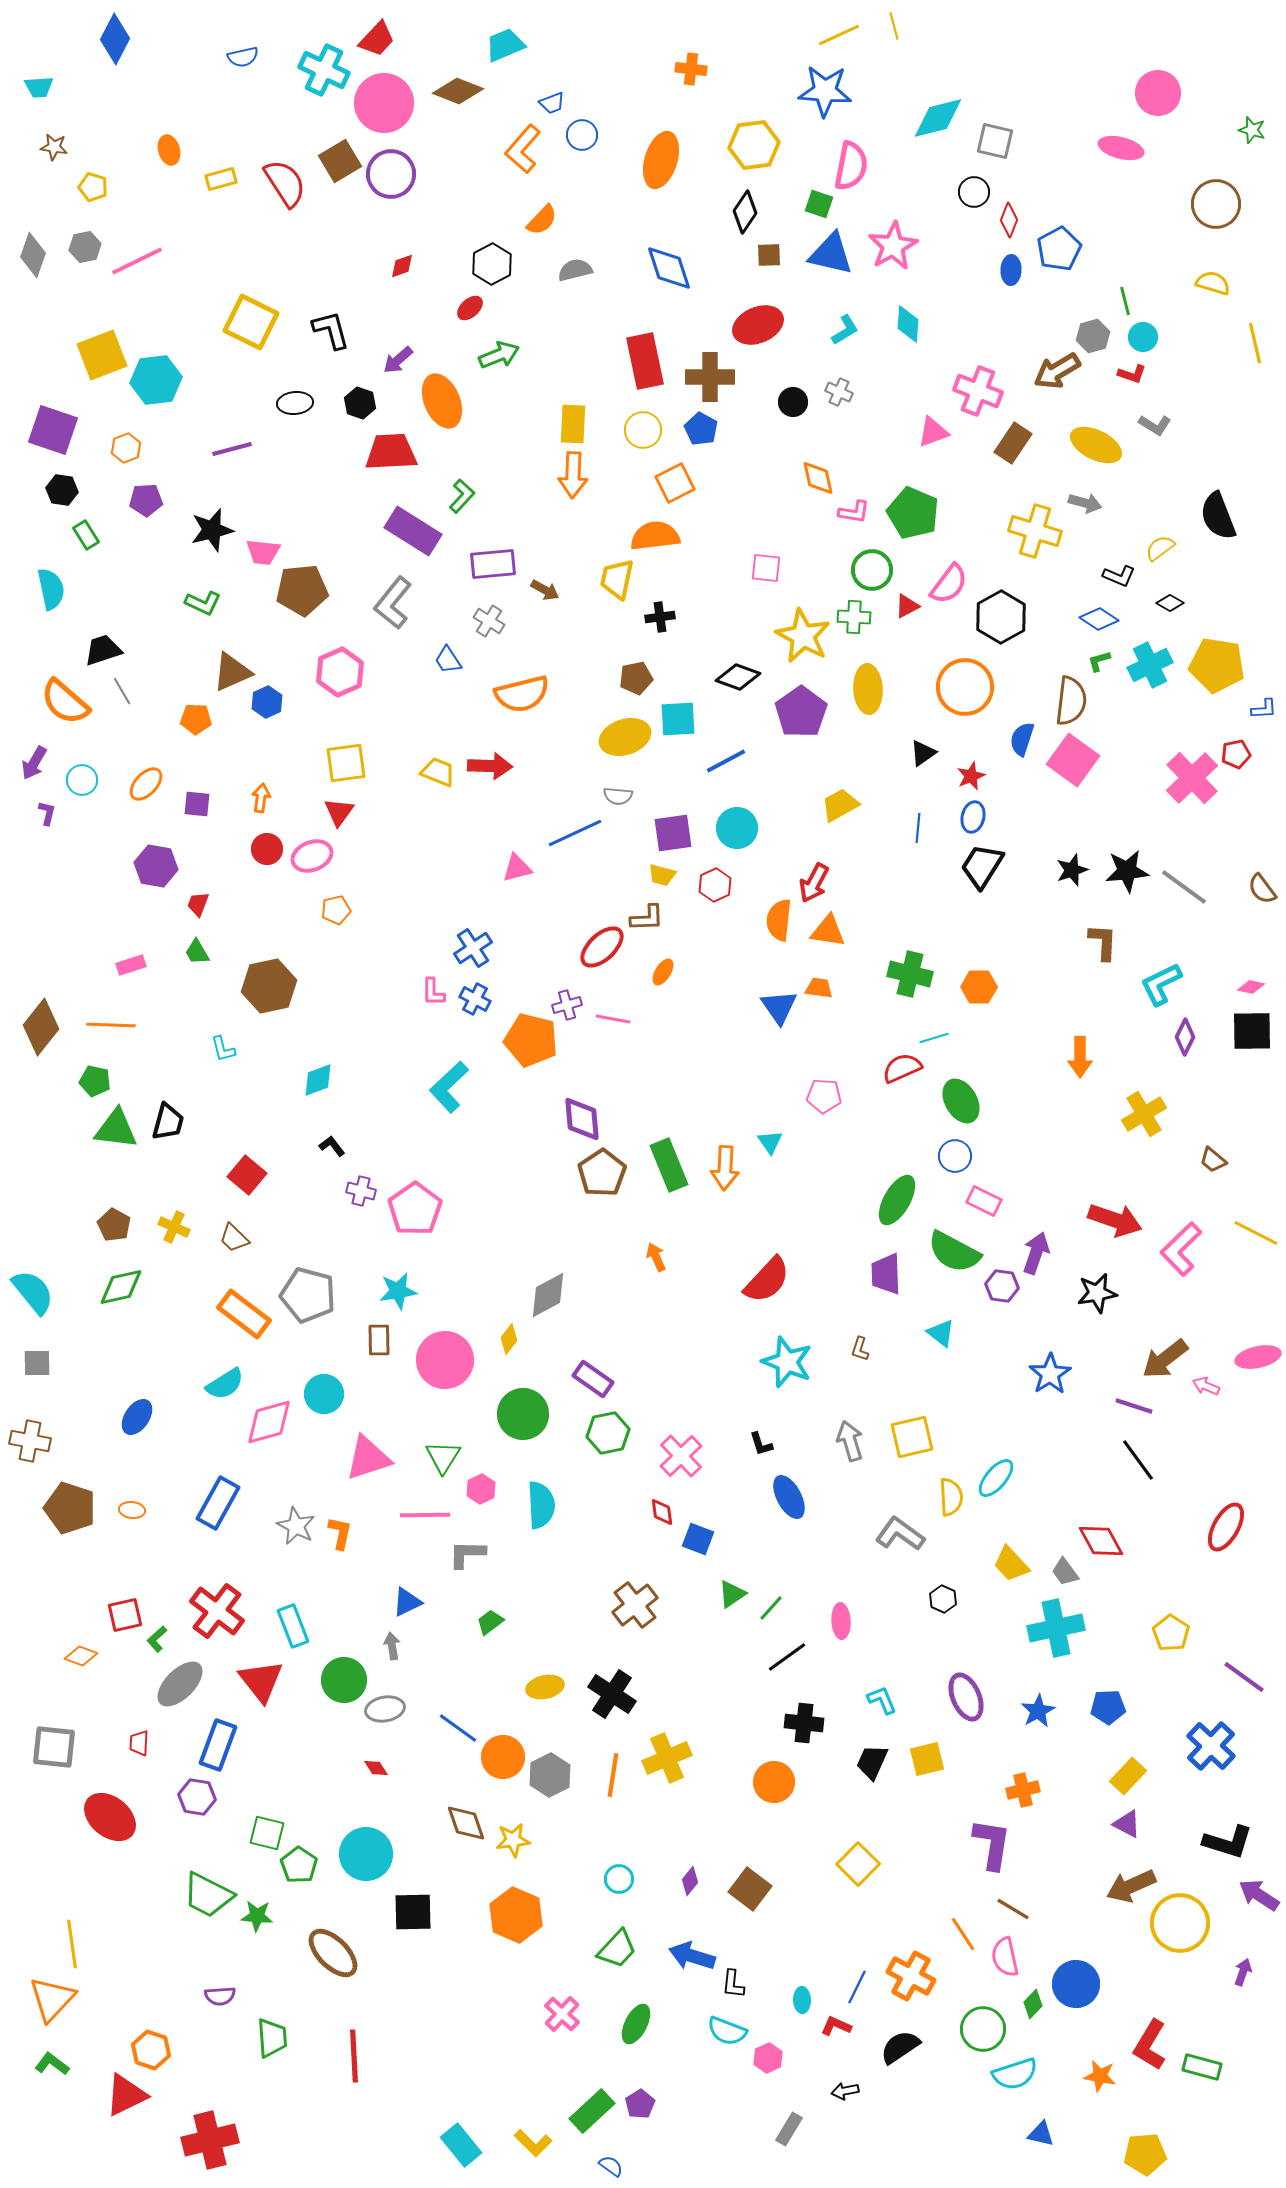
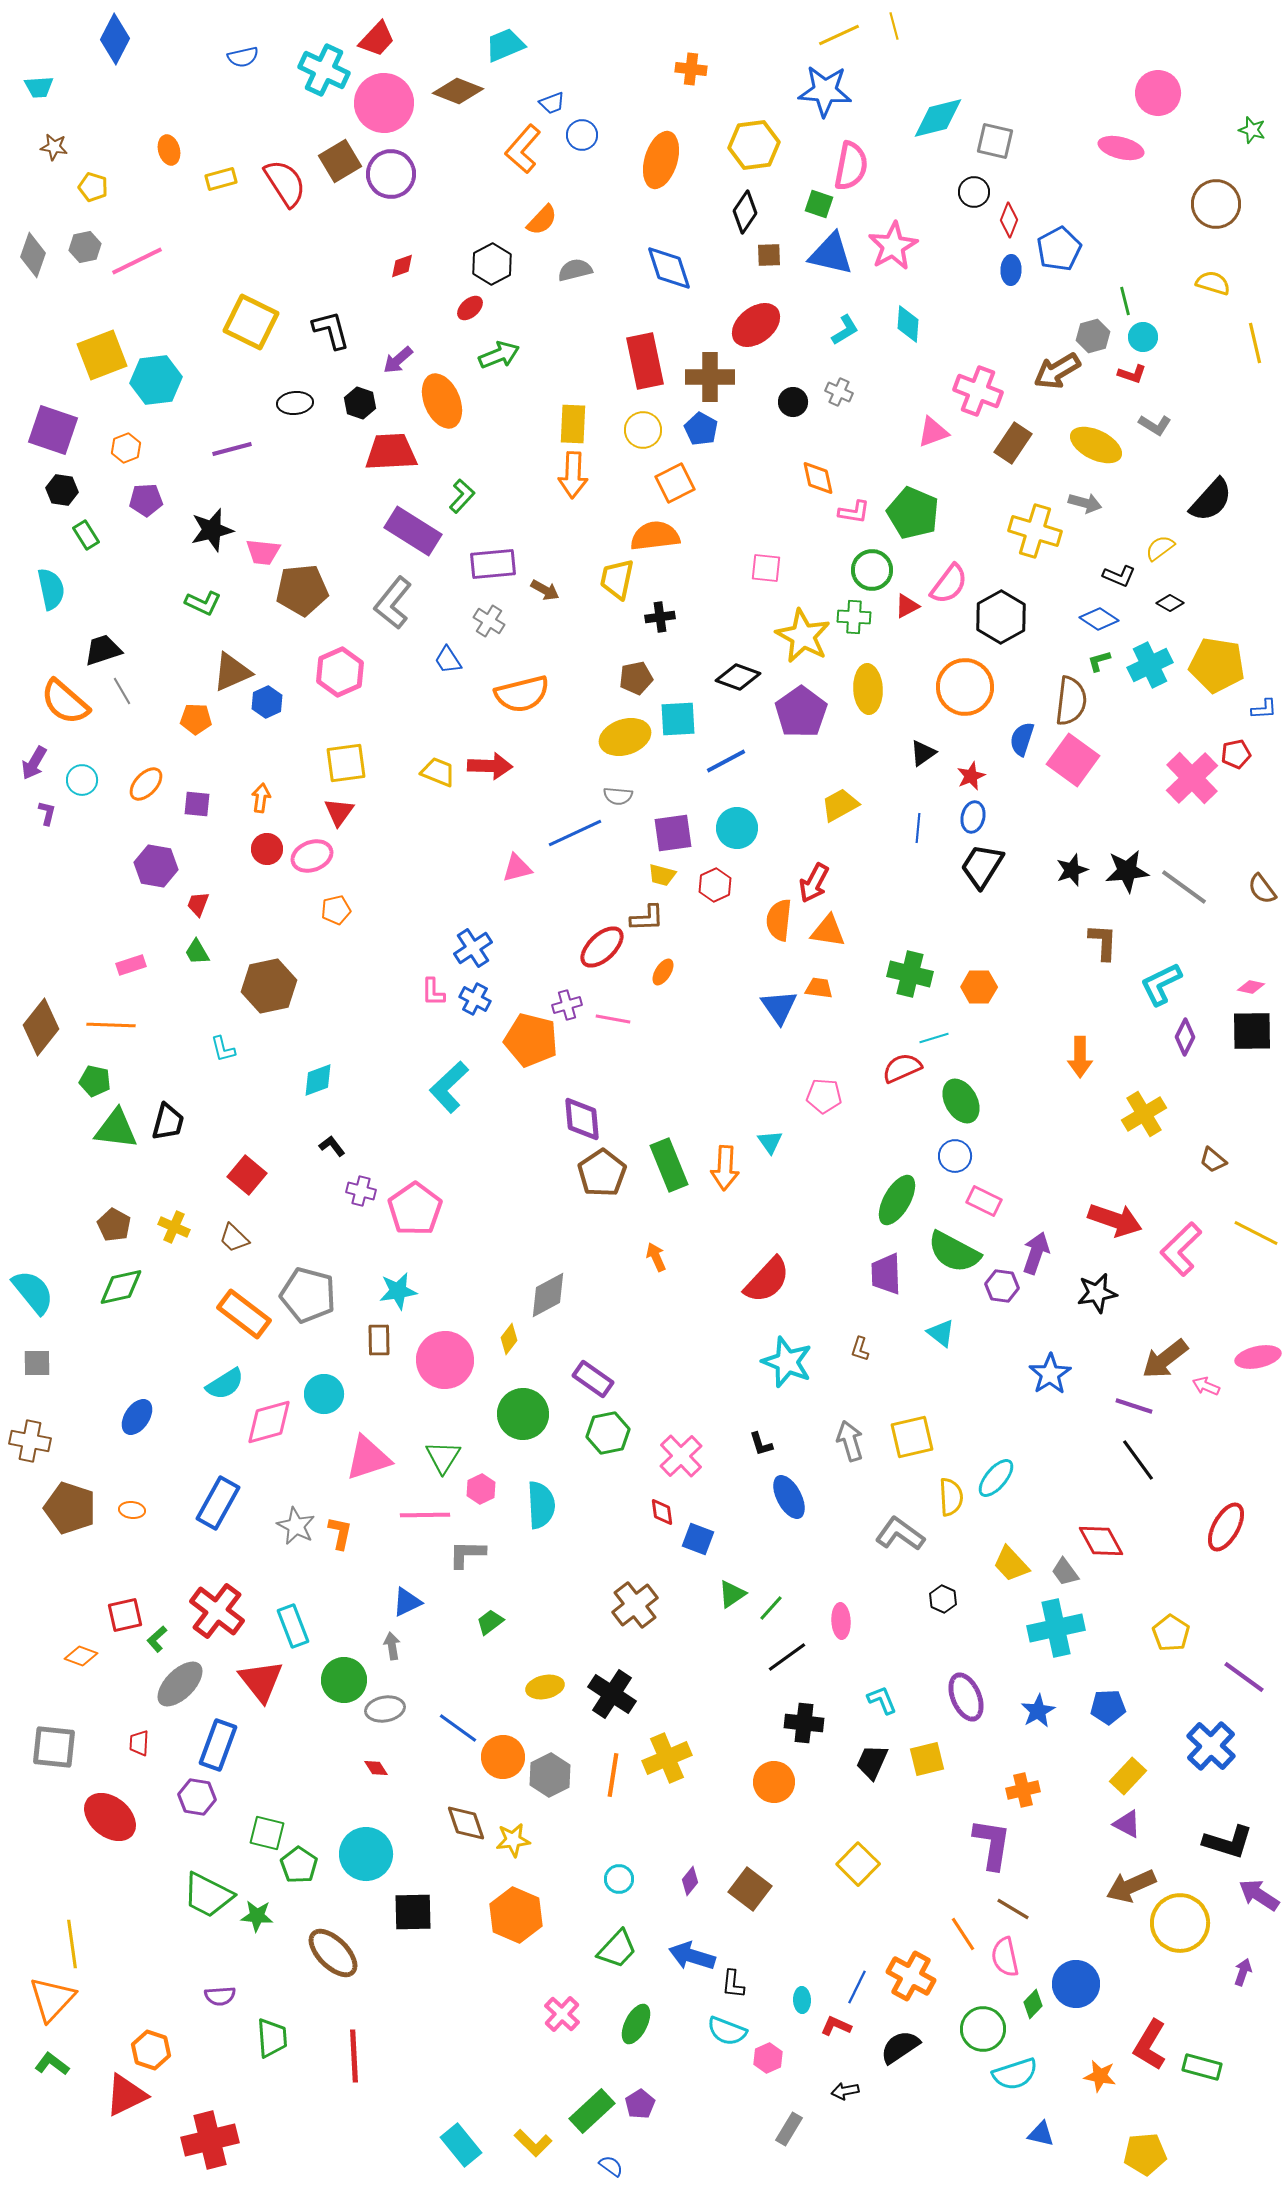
red ellipse at (758, 325): moved 2 px left; rotated 15 degrees counterclockwise
black semicircle at (1218, 516): moved 7 px left, 16 px up; rotated 117 degrees counterclockwise
